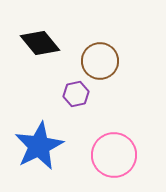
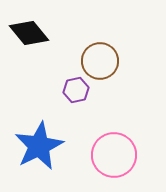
black diamond: moved 11 px left, 10 px up
purple hexagon: moved 4 px up
